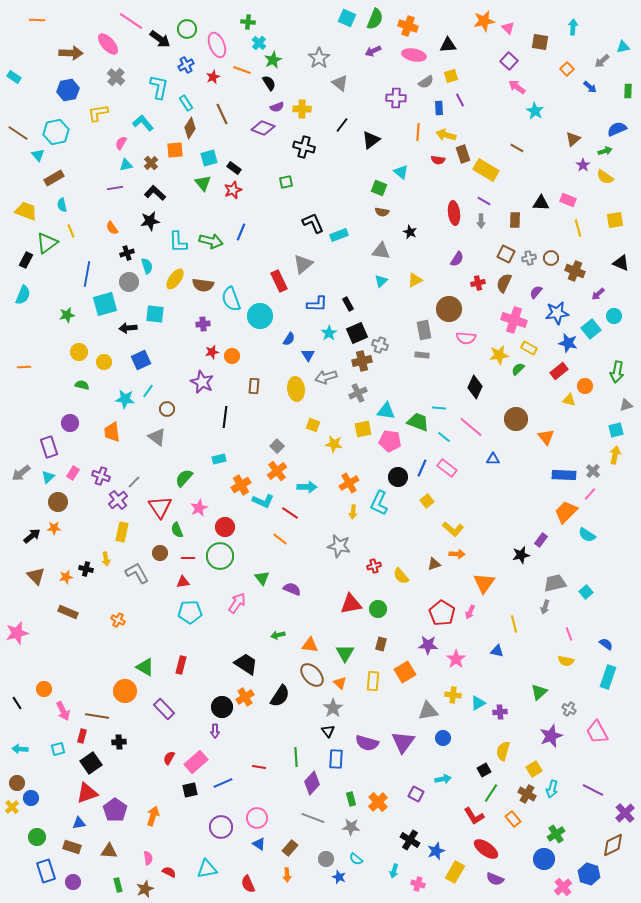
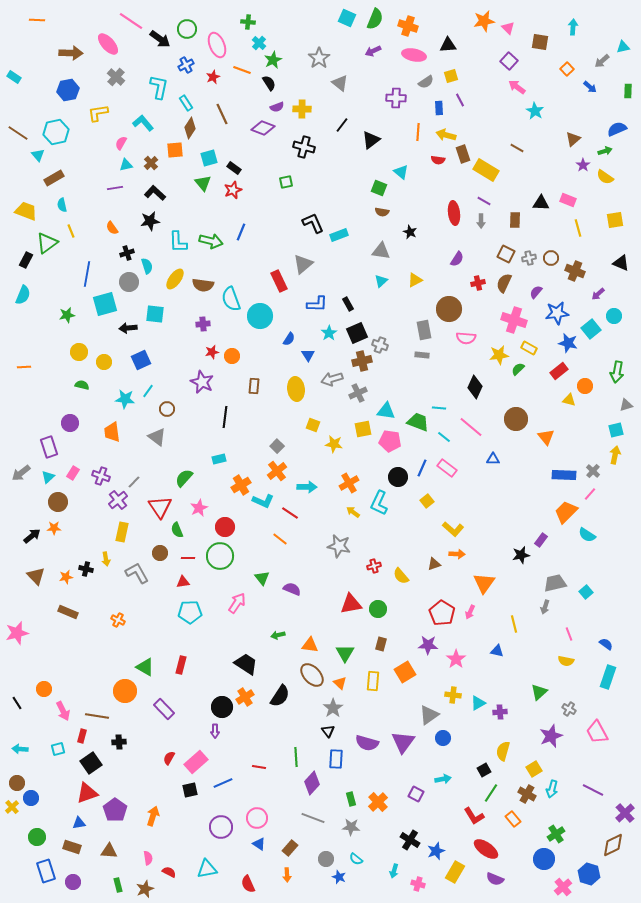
gray arrow at (326, 377): moved 6 px right, 2 px down
yellow arrow at (353, 512): rotated 120 degrees clockwise
gray triangle at (428, 711): moved 1 px right, 4 px down; rotated 25 degrees counterclockwise
